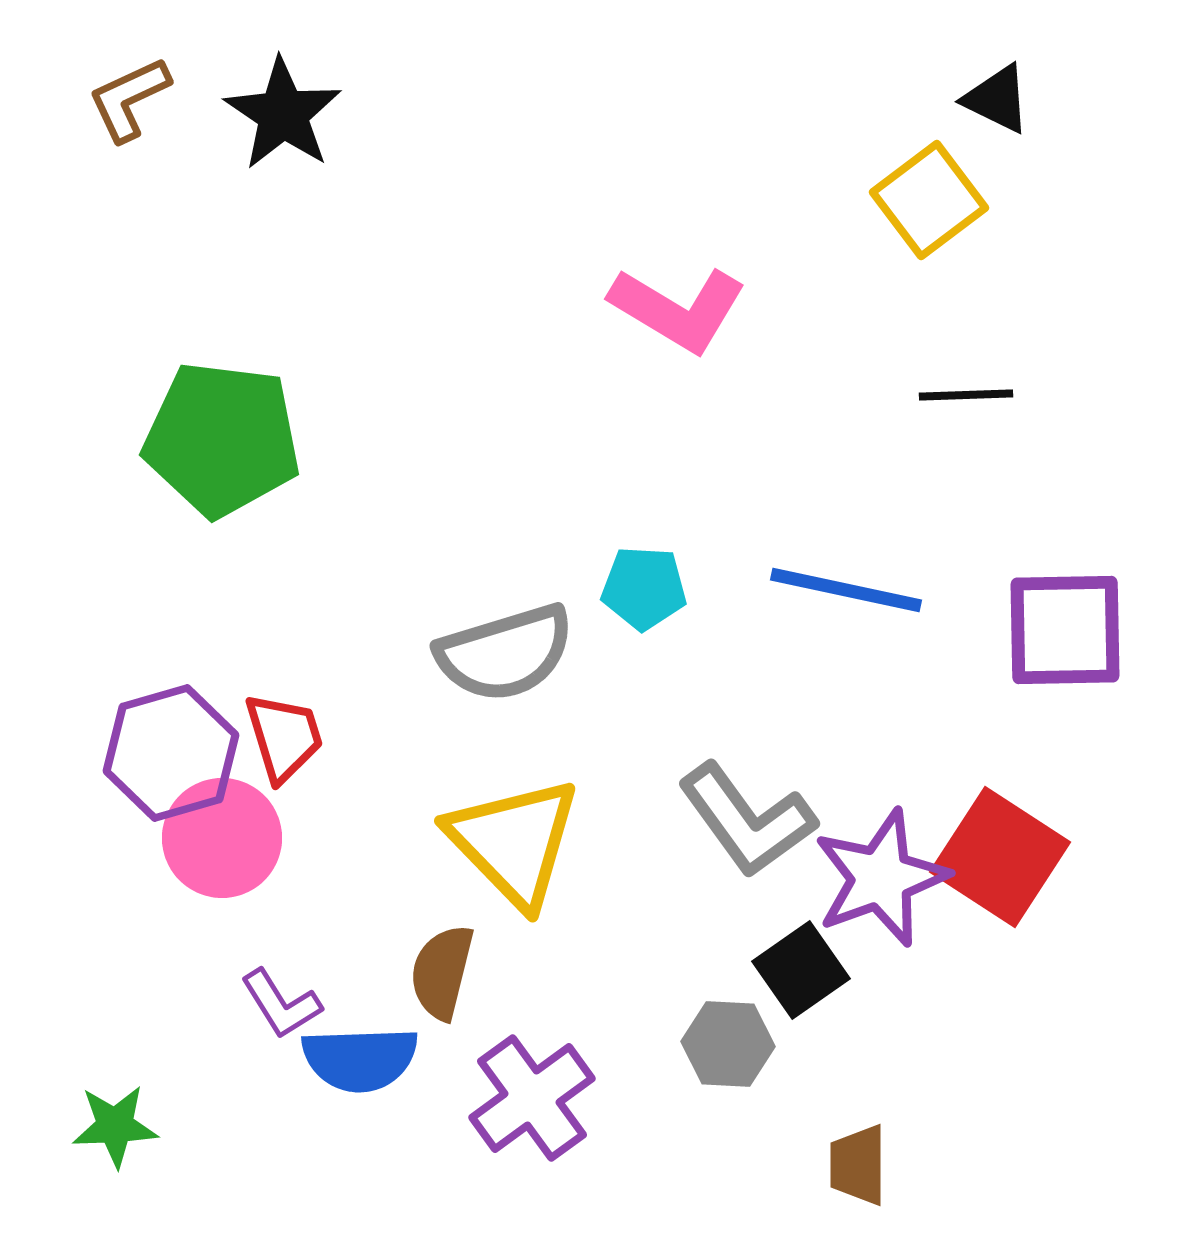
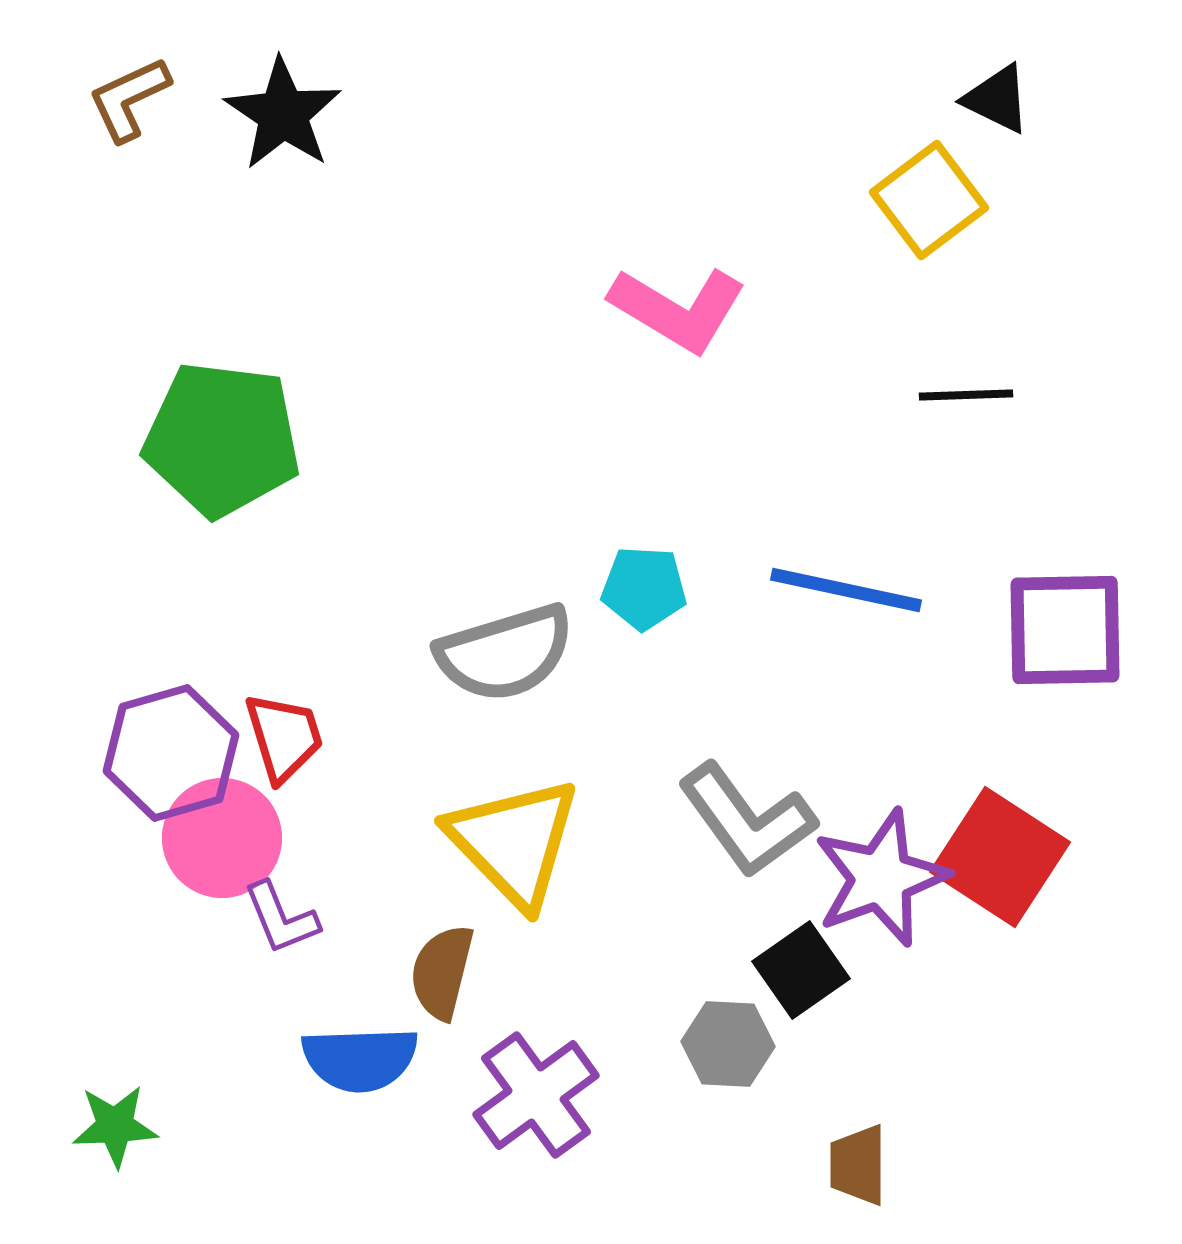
purple L-shape: moved 86 px up; rotated 10 degrees clockwise
purple cross: moved 4 px right, 3 px up
